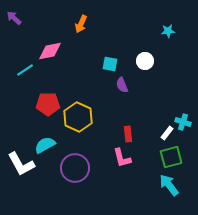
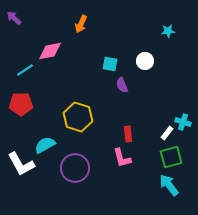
red pentagon: moved 27 px left
yellow hexagon: rotated 8 degrees counterclockwise
